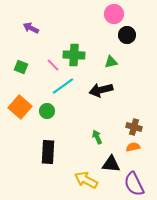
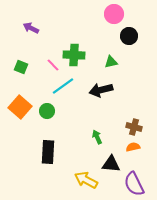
black circle: moved 2 px right, 1 px down
